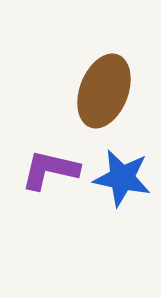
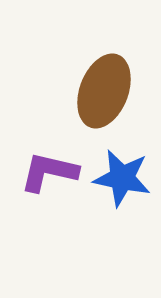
purple L-shape: moved 1 px left, 2 px down
